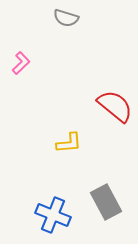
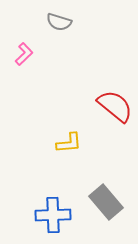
gray semicircle: moved 7 px left, 4 px down
pink L-shape: moved 3 px right, 9 px up
gray rectangle: rotated 12 degrees counterclockwise
blue cross: rotated 24 degrees counterclockwise
